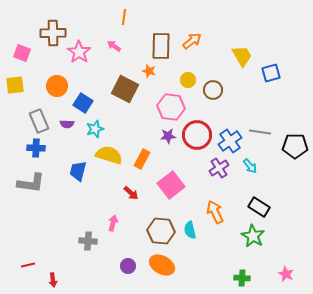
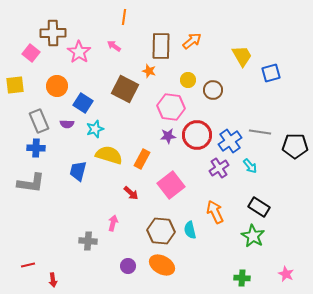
pink square at (22, 53): moved 9 px right; rotated 18 degrees clockwise
